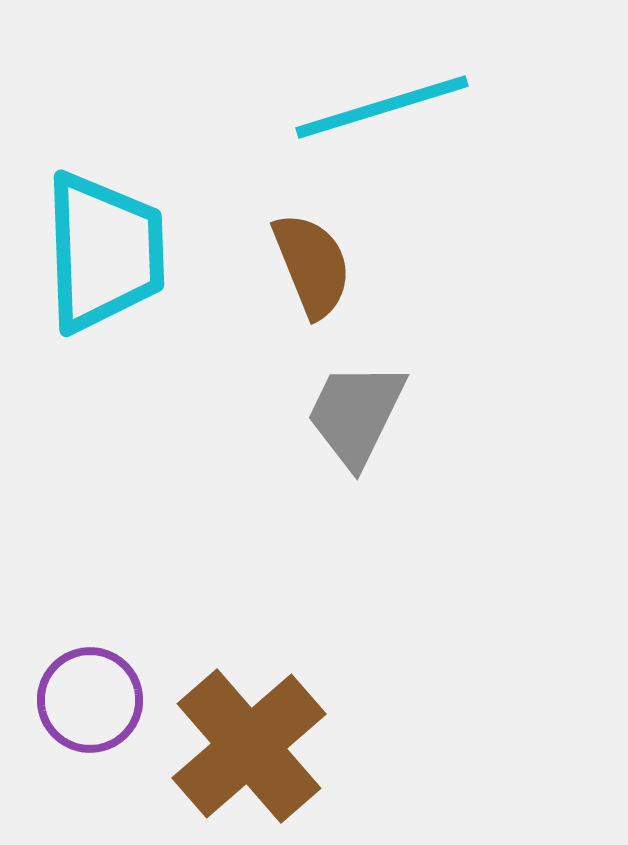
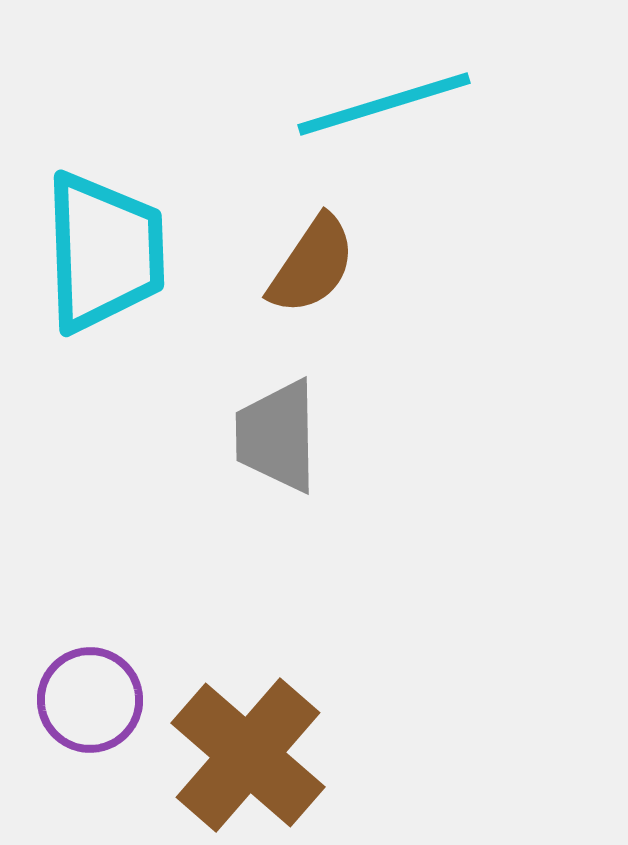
cyan line: moved 2 px right, 3 px up
brown semicircle: rotated 56 degrees clockwise
gray trapezoid: moved 79 px left, 22 px down; rotated 27 degrees counterclockwise
brown cross: moved 1 px left, 9 px down; rotated 8 degrees counterclockwise
